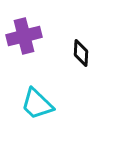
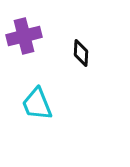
cyan trapezoid: rotated 24 degrees clockwise
